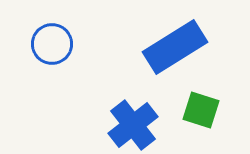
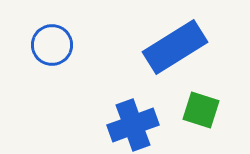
blue circle: moved 1 px down
blue cross: rotated 18 degrees clockwise
